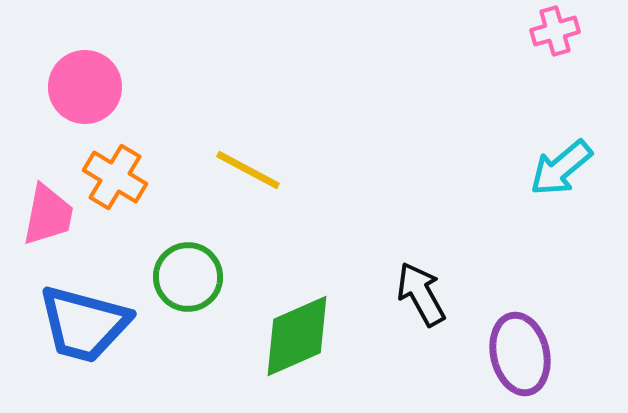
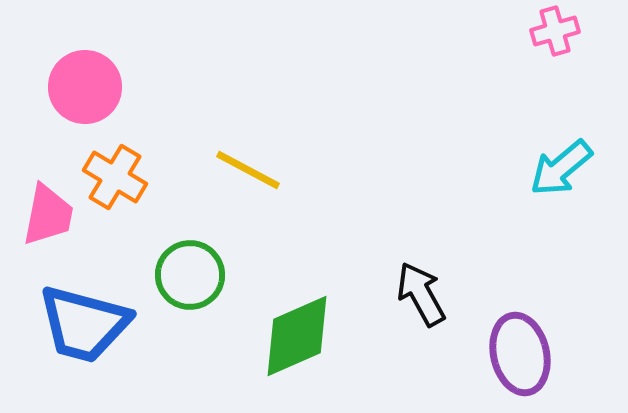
green circle: moved 2 px right, 2 px up
